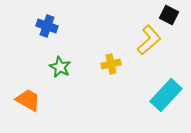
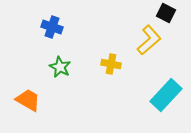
black square: moved 3 px left, 2 px up
blue cross: moved 5 px right, 1 px down
yellow cross: rotated 24 degrees clockwise
